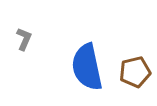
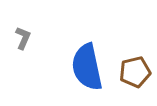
gray L-shape: moved 1 px left, 1 px up
